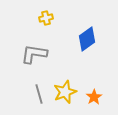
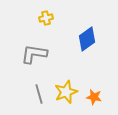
yellow star: moved 1 px right
orange star: rotated 28 degrees counterclockwise
